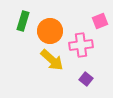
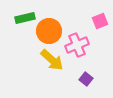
green rectangle: moved 2 px right, 3 px up; rotated 60 degrees clockwise
orange circle: moved 1 px left
pink cross: moved 4 px left; rotated 15 degrees counterclockwise
